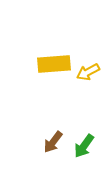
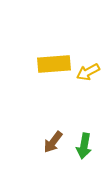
green arrow: rotated 25 degrees counterclockwise
